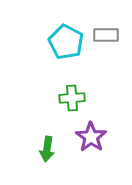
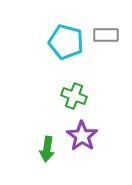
cyan pentagon: rotated 12 degrees counterclockwise
green cross: moved 2 px right, 2 px up; rotated 25 degrees clockwise
purple star: moved 9 px left, 1 px up
